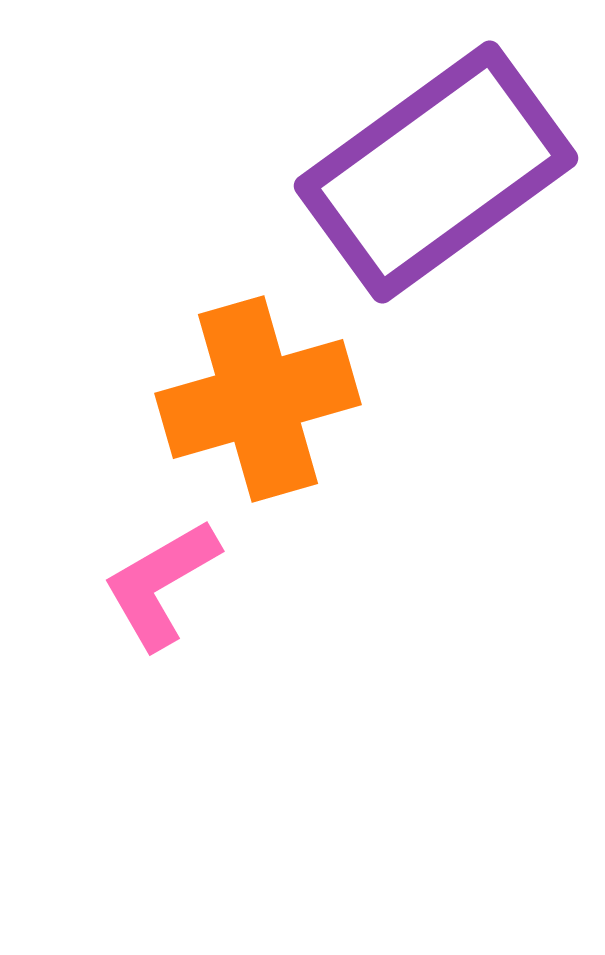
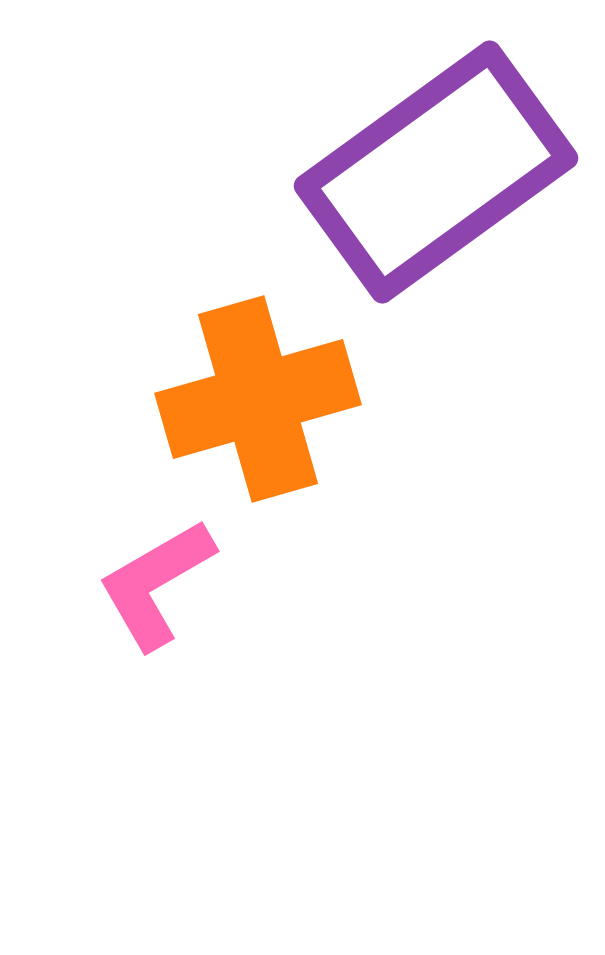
pink L-shape: moved 5 px left
